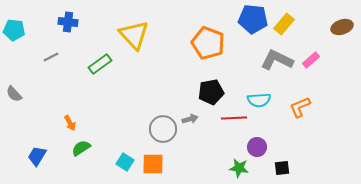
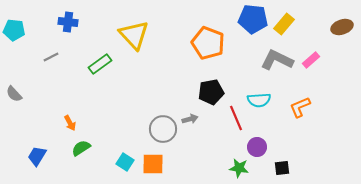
red line: moved 2 px right; rotated 70 degrees clockwise
